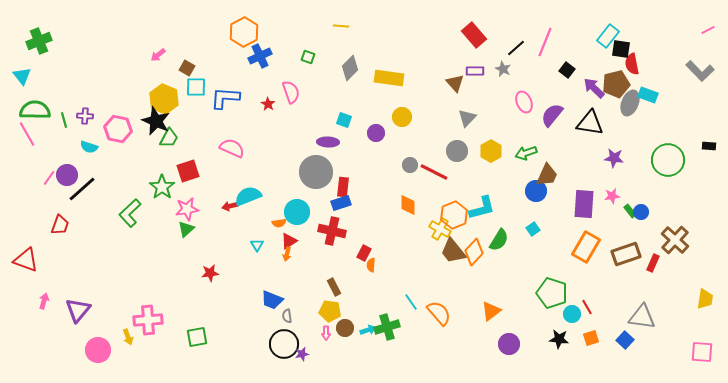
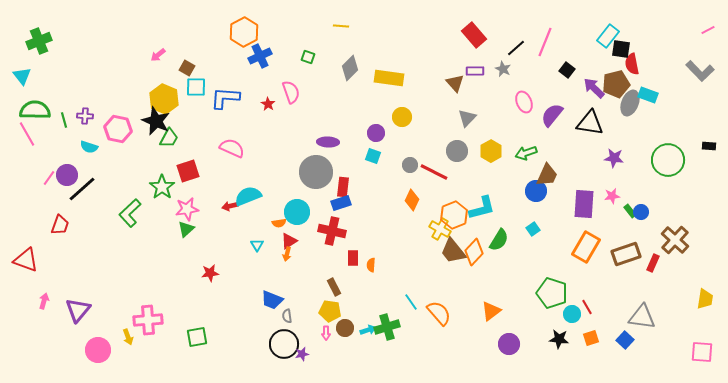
cyan square at (344, 120): moved 29 px right, 36 px down
orange diamond at (408, 205): moved 4 px right, 5 px up; rotated 25 degrees clockwise
red rectangle at (364, 253): moved 11 px left, 5 px down; rotated 28 degrees counterclockwise
